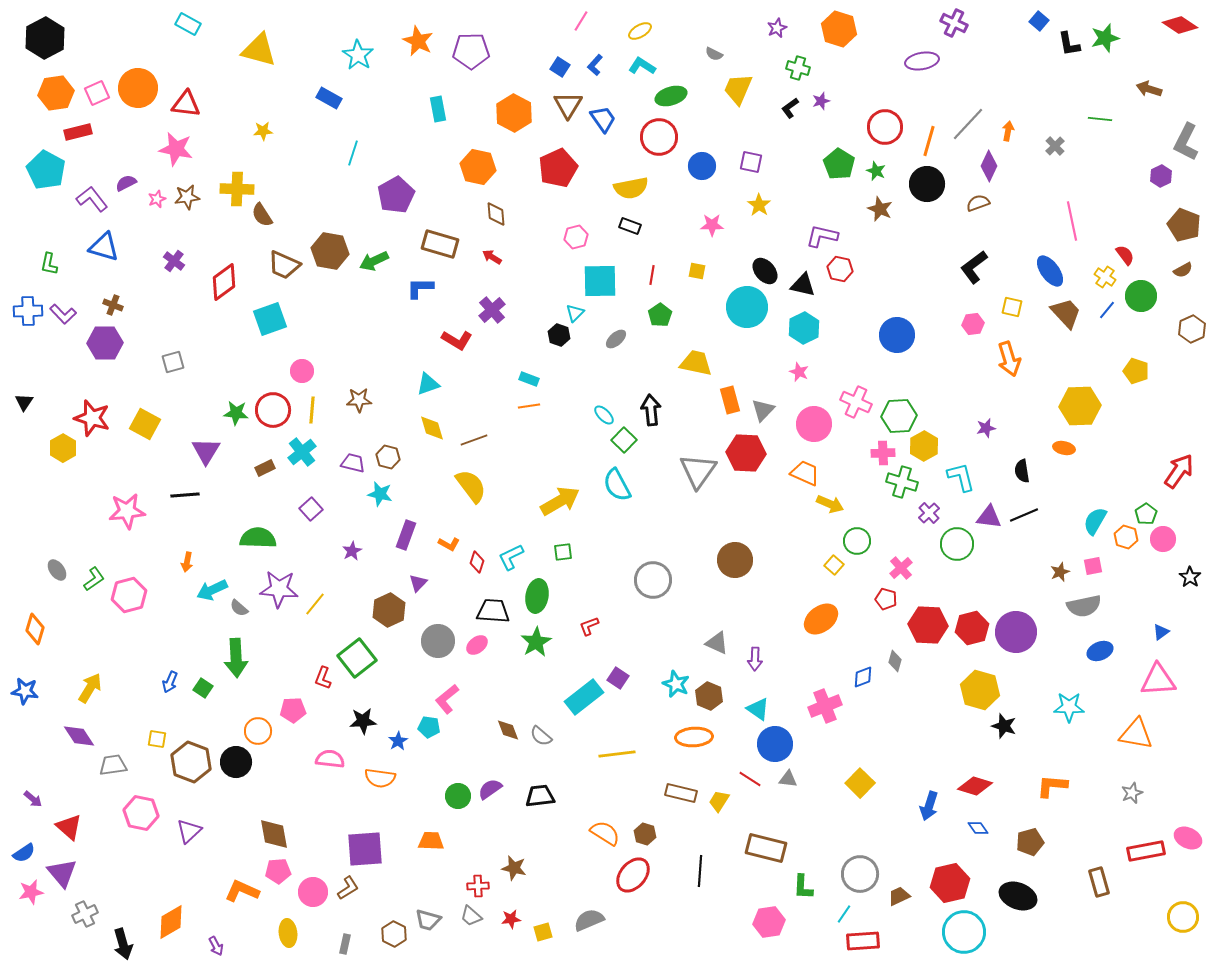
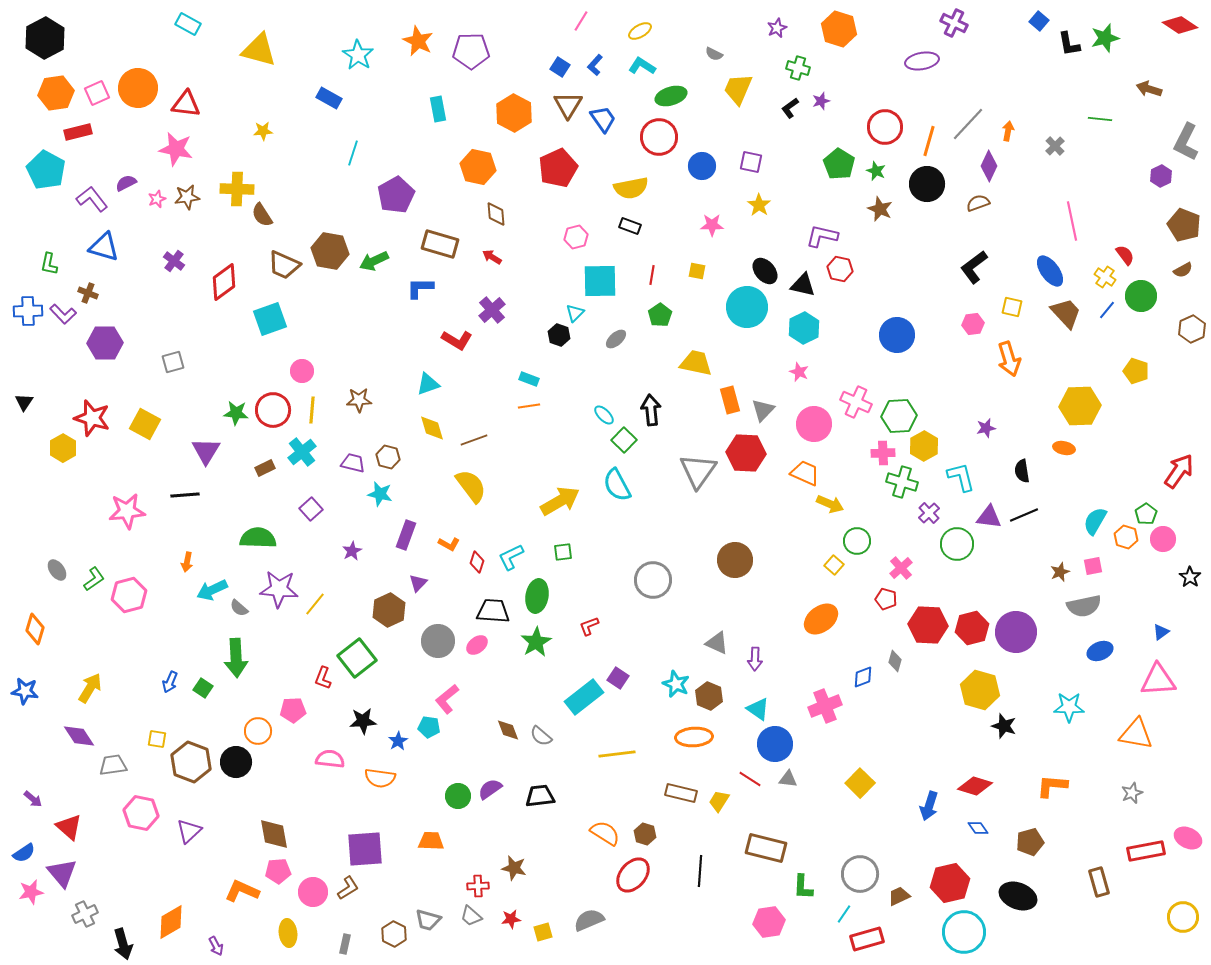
brown cross at (113, 305): moved 25 px left, 12 px up
red rectangle at (863, 941): moved 4 px right, 2 px up; rotated 12 degrees counterclockwise
